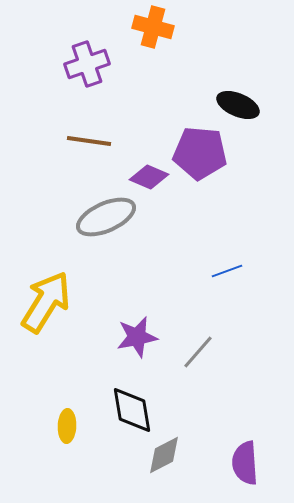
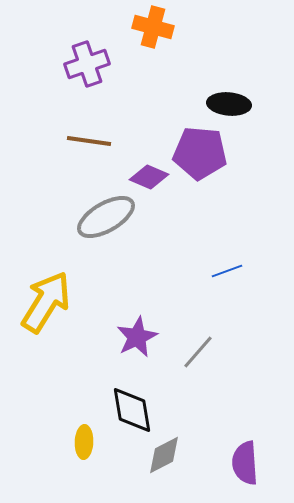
black ellipse: moved 9 px left, 1 px up; rotated 18 degrees counterclockwise
gray ellipse: rotated 6 degrees counterclockwise
purple star: rotated 15 degrees counterclockwise
yellow ellipse: moved 17 px right, 16 px down
